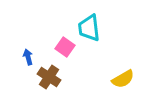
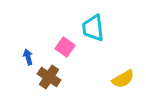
cyan trapezoid: moved 4 px right
